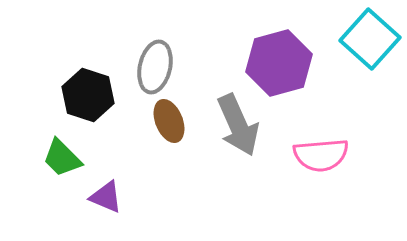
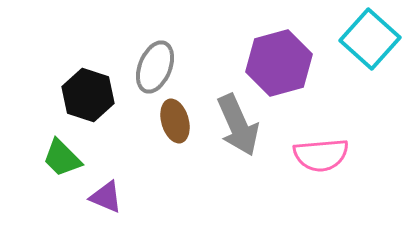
gray ellipse: rotated 9 degrees clockwise
brown ellipse: moved 6 px right; rotated 6 degrees clockwise
